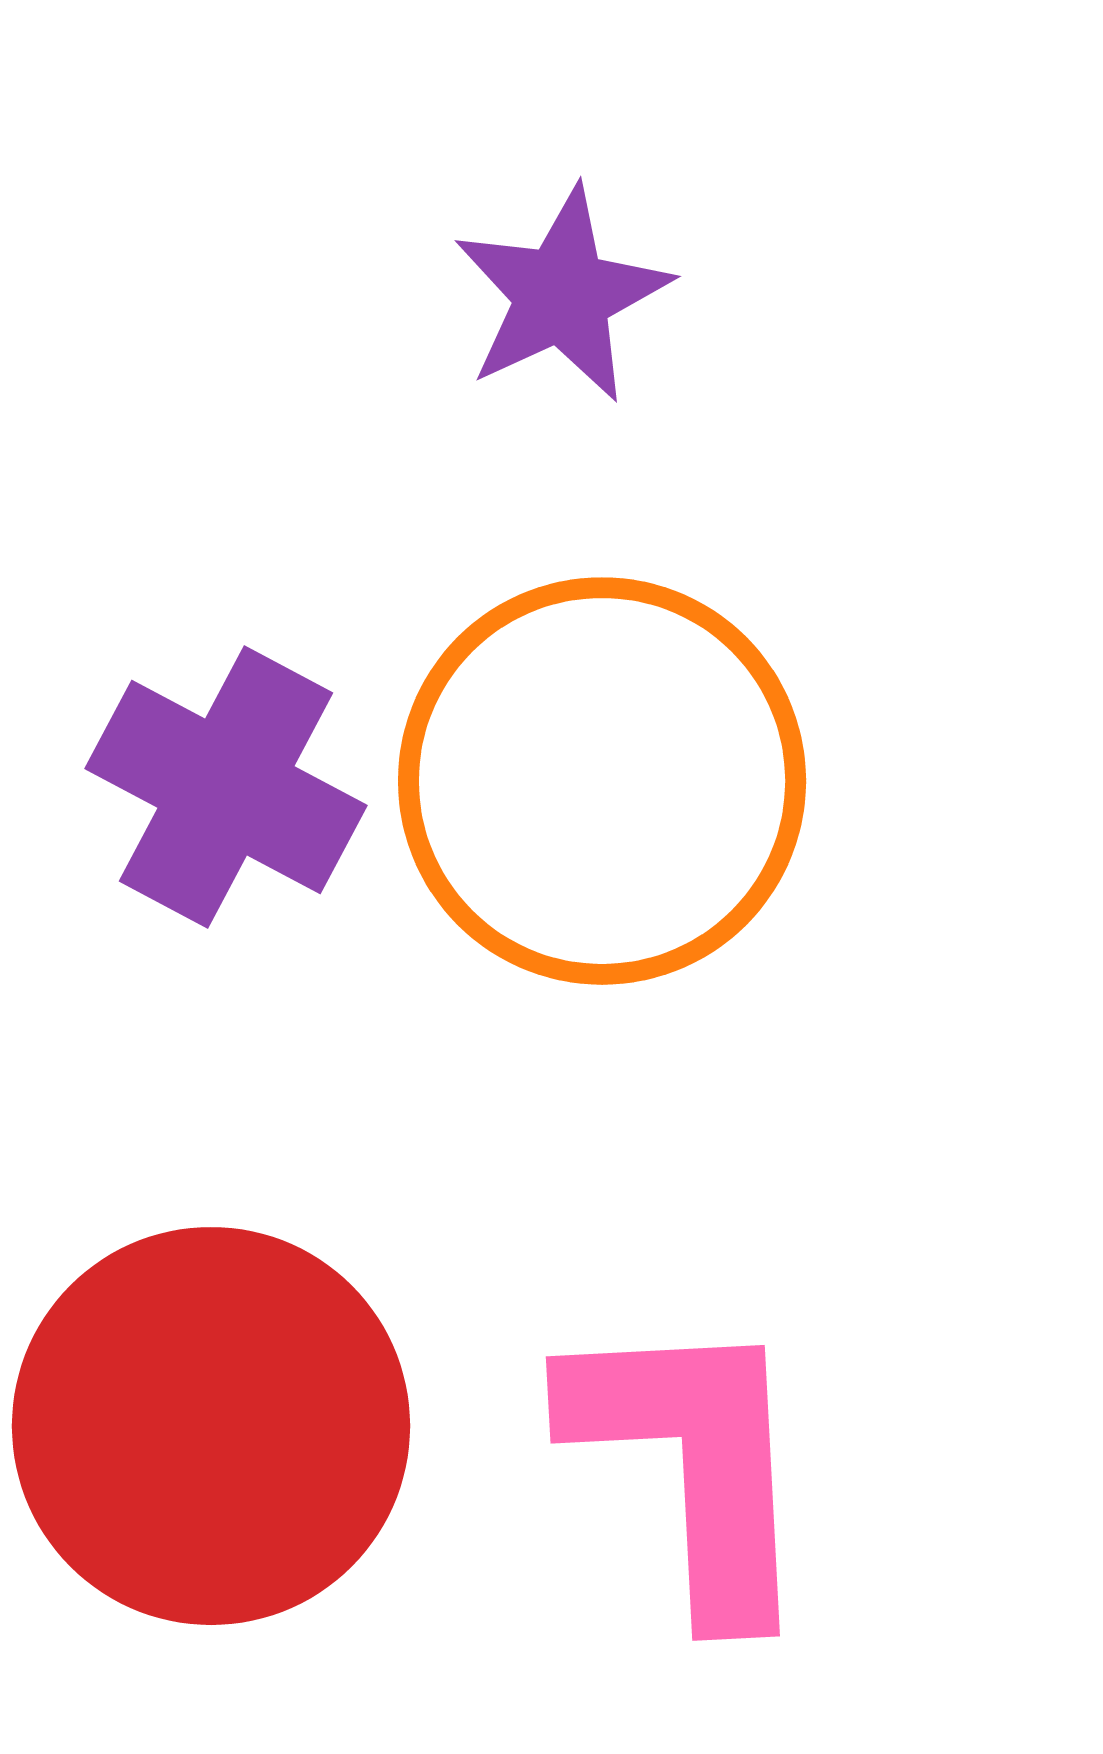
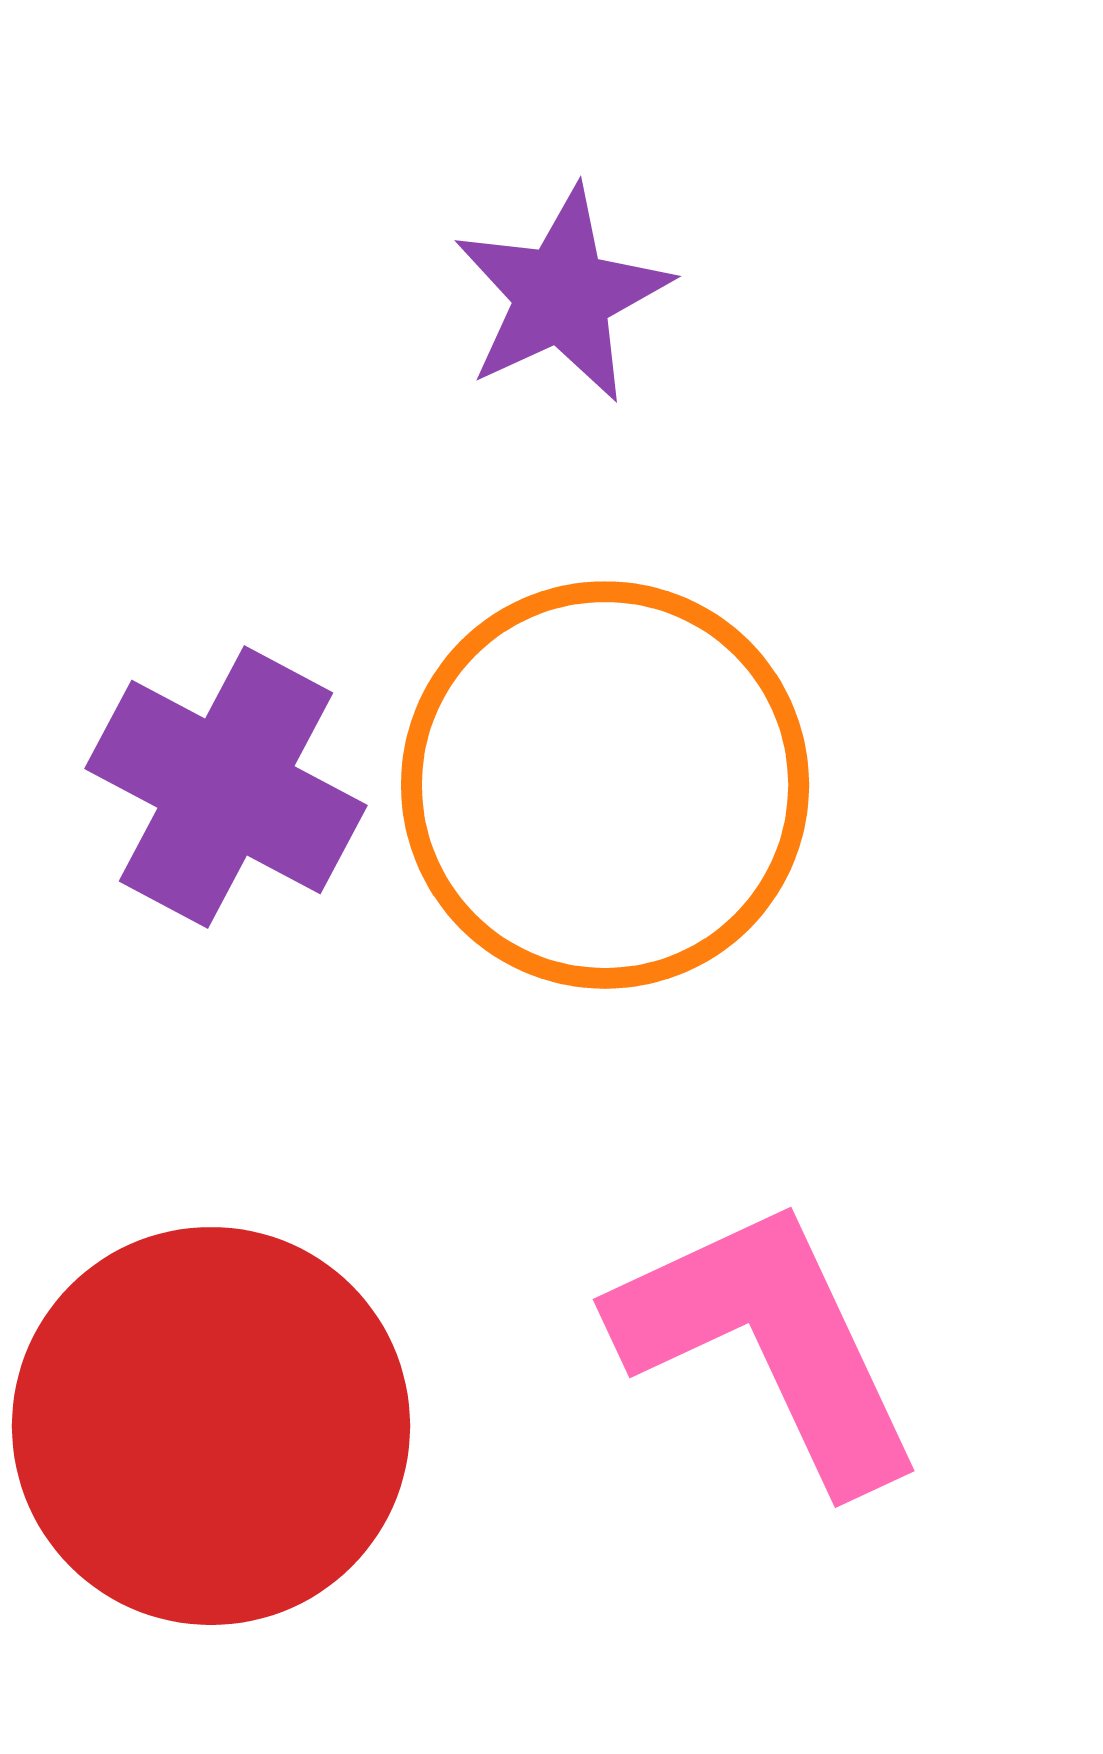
orange circle: moved 3 px right, 4 px down
pink L-shape: moved 76 px right, 120 px up; rotated 22 degrees counterclockwise
